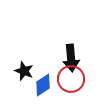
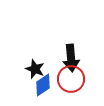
black star: moved 11 px right, 2 px up
